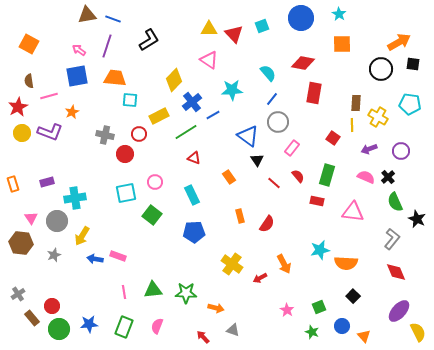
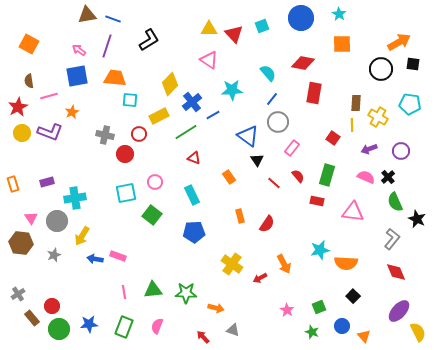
yellow diamond at (174, 80): moved 4 px left, 4 px down
